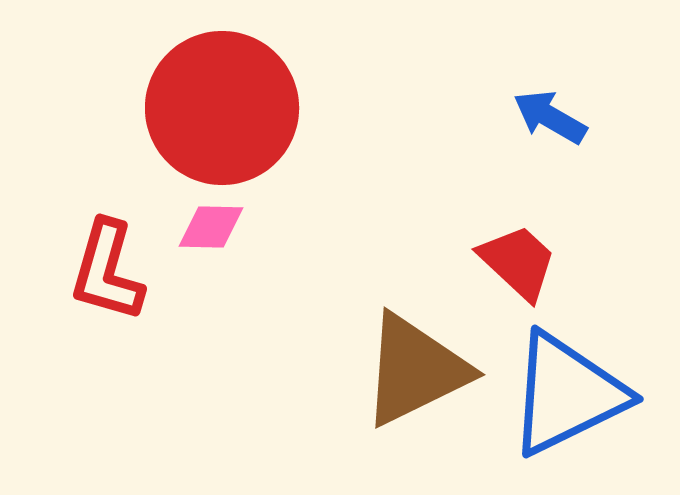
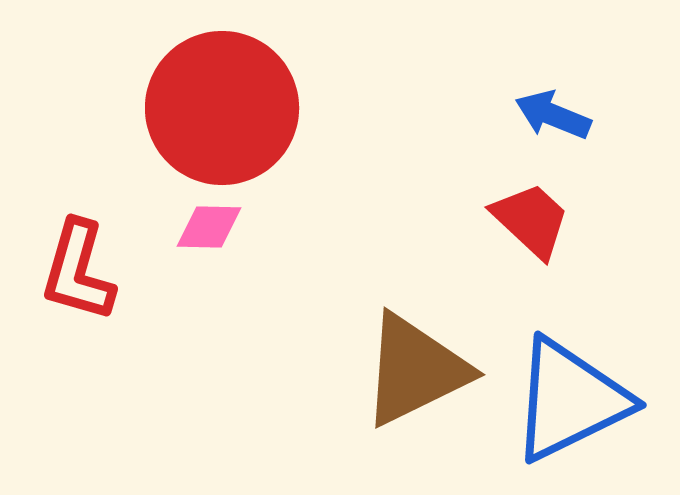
blue arrow: moved 3 px right, 2 px up; rotated 8 degrees counterclockwise
pink diamond: moved 2 px left
red trapezoid: moved 13 px right, 42 px up
red L-shape: moved 29 px left
blue triangle: moved 3 px right, 6 px down
